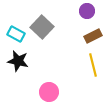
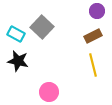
purple circle: moved 10 px right
